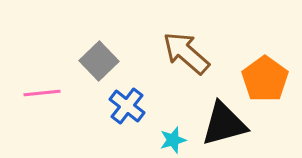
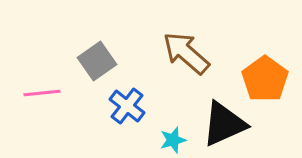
gray square: moved 2 px left; rotated 9 degrees clockwise
black triangle: rotated 9 degrees counterclockwise
